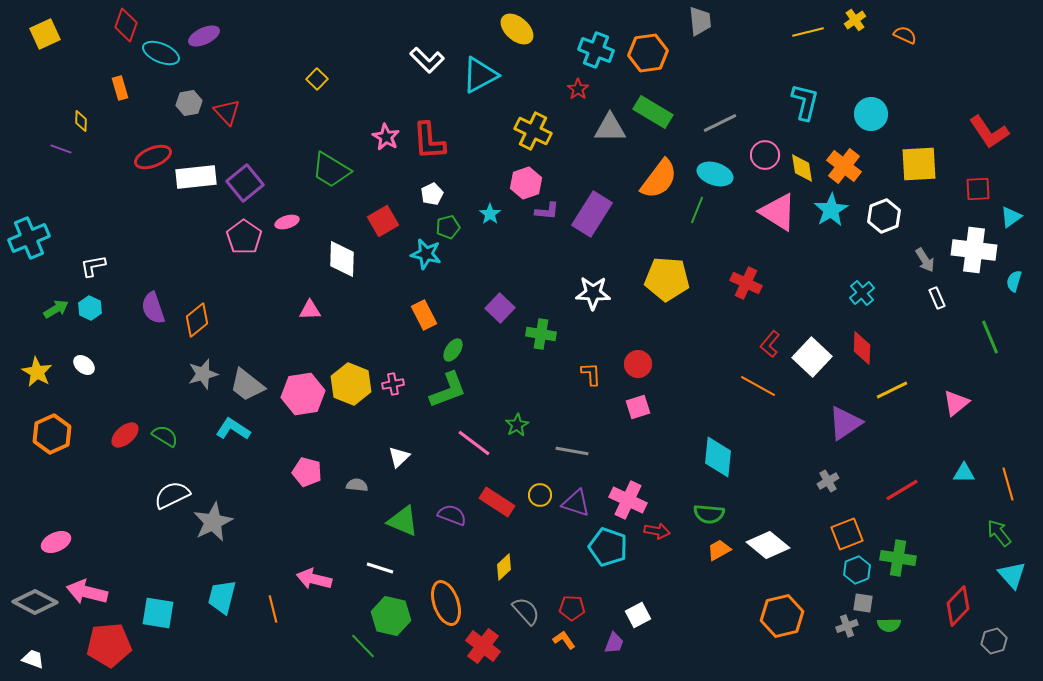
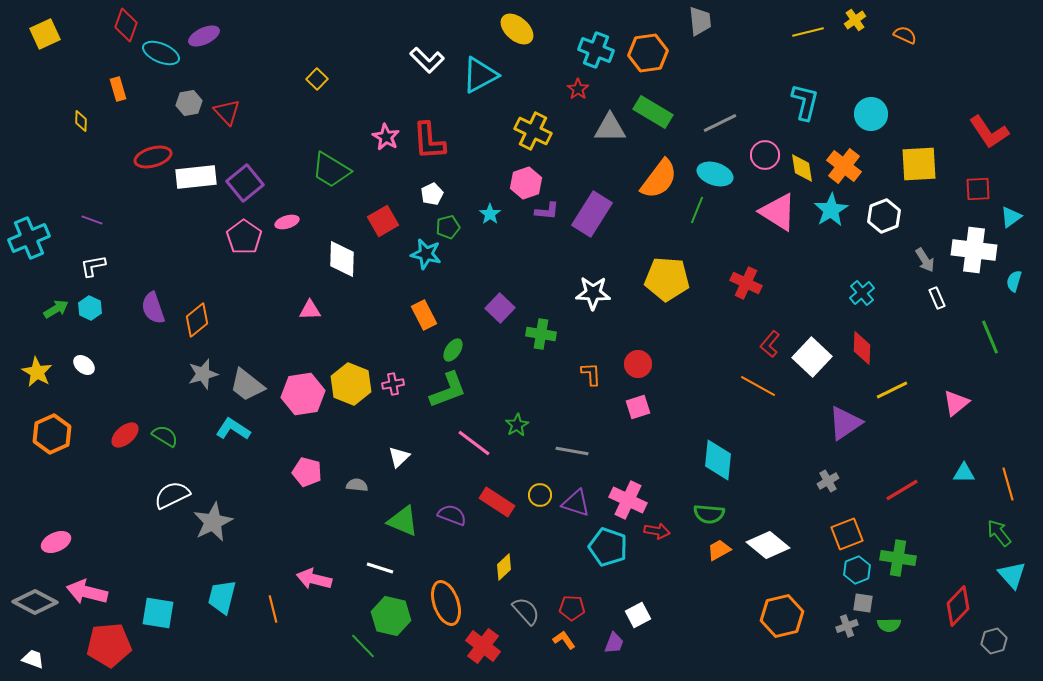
orange rectangle at (120, 88): moved 2 px left, 1 px down
purple line at (61, 149): moved 31 px right, 71 px down
red ellipse at (153, 157): rotated 6 degrees clockwise
cyan diamond at (718, 457): moved 3 px down
